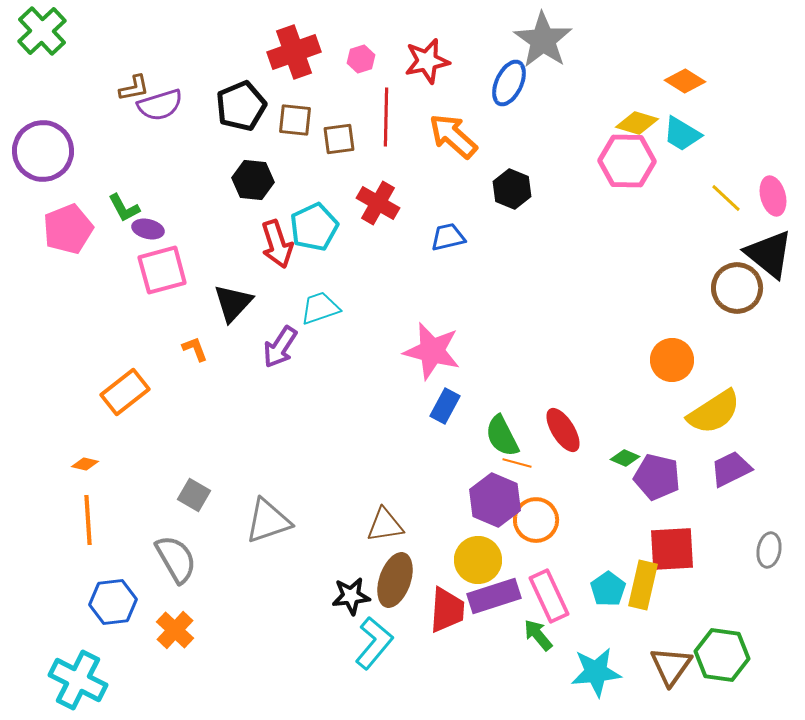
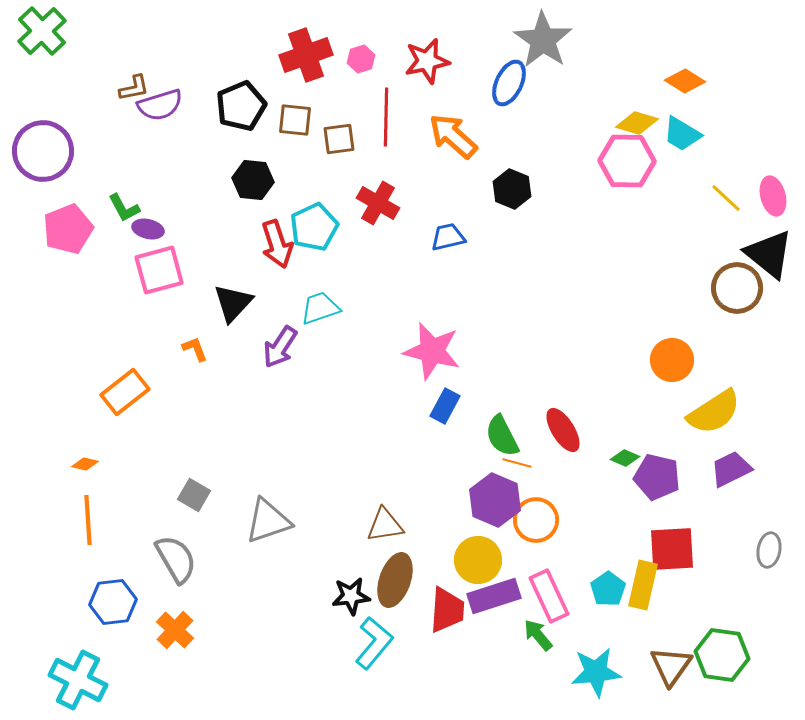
red cross at (294, 52): moved 12 px right, 3 px down
pink square at (162, 270): moved 3 px left
